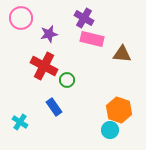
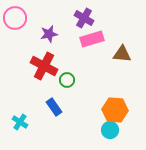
pink circle: moved 6 px left
pink rectangle: rotated 30 degrees counterclockwise
orange hexagon: moved 4 px left; rotated 15 degrees counterclockwise
